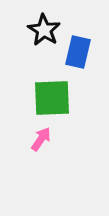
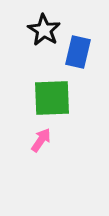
pink arrow: moved 1 px down
